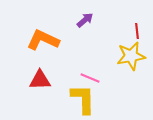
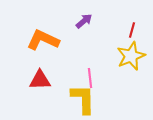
purple arrow: moved 1 px left, 1 px down
red line: moved 5 px left, 1 px up; rotated 21 degrees clockwise
yellow star: rotated 12 degrees counterclockwise
pink line: rotated 60 degrees clockwise
